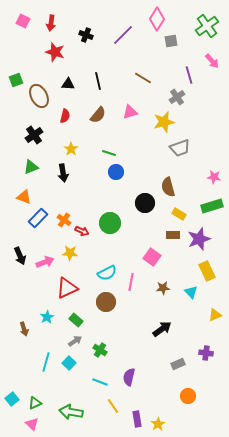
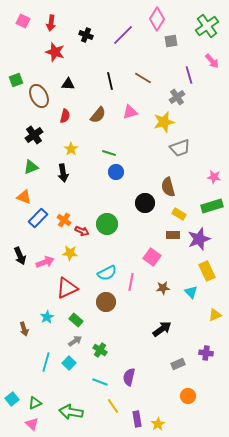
black line at (98, 81): moved 12 px right
green circle at (110, 223): moved 3 px left, 1 px down
